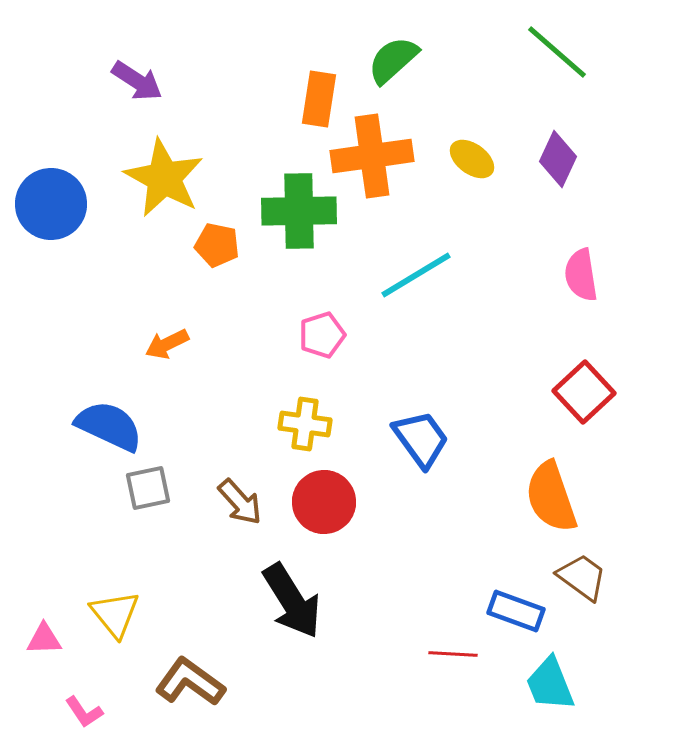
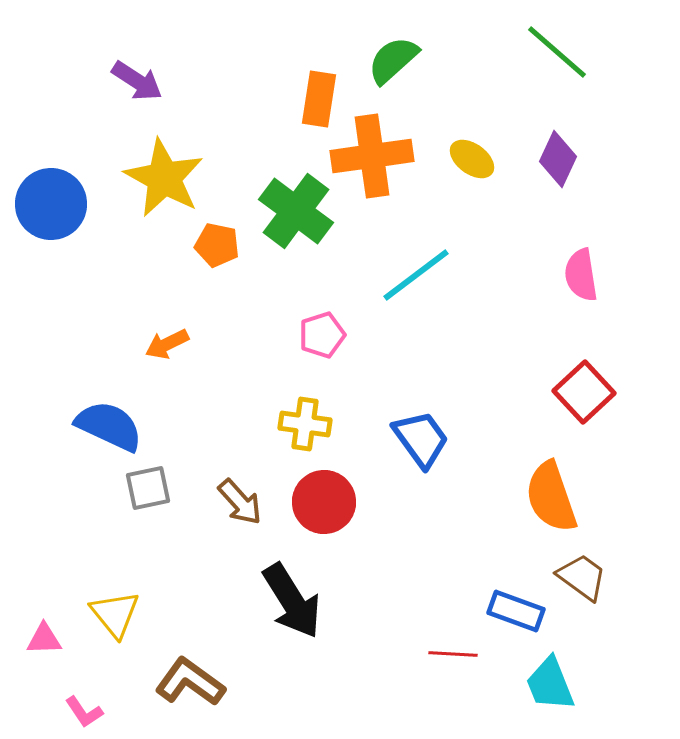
green cross: moved 3 px left; rotated 38 degrees clockwise
cyan line: rotated 6 degrees counterclockwise
